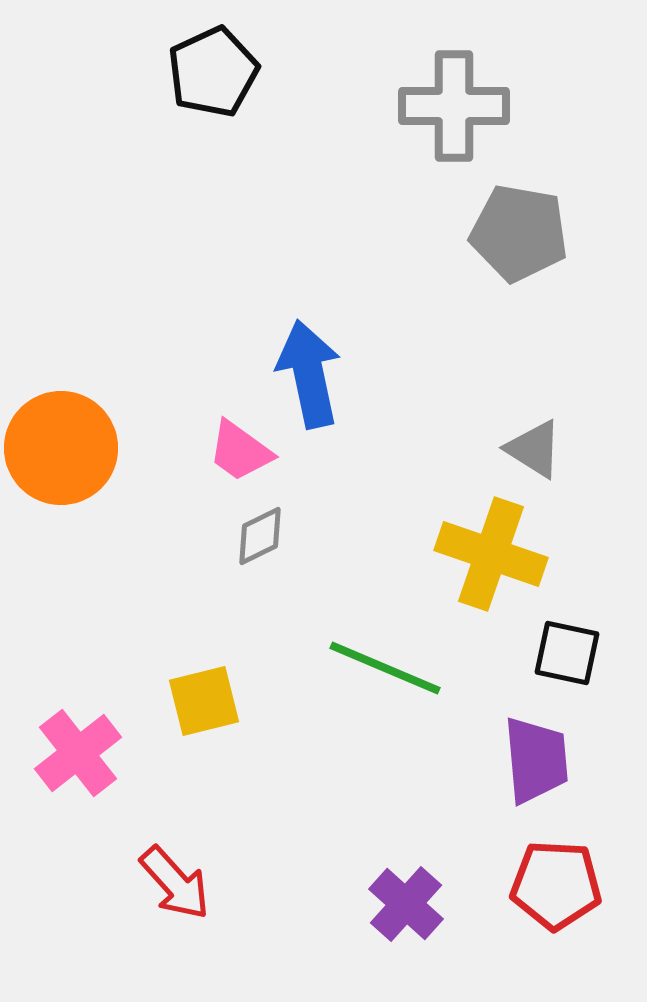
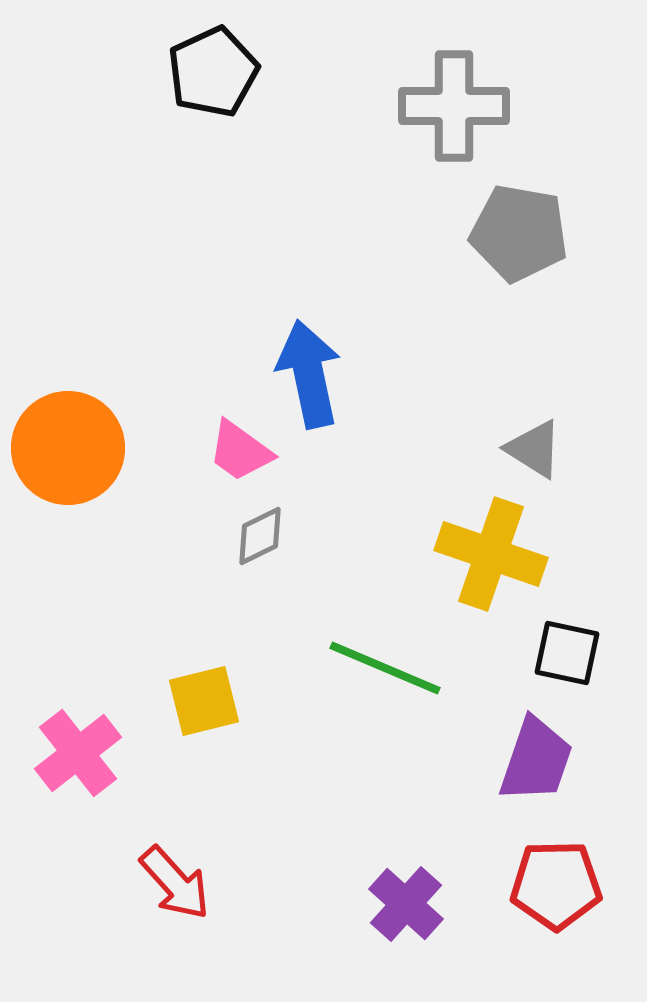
orange circle: moved 7 px right
purple trapezoid: rotated 24 degrees clockwise
red pentagon: rotated 4 degrees counterclockwise
